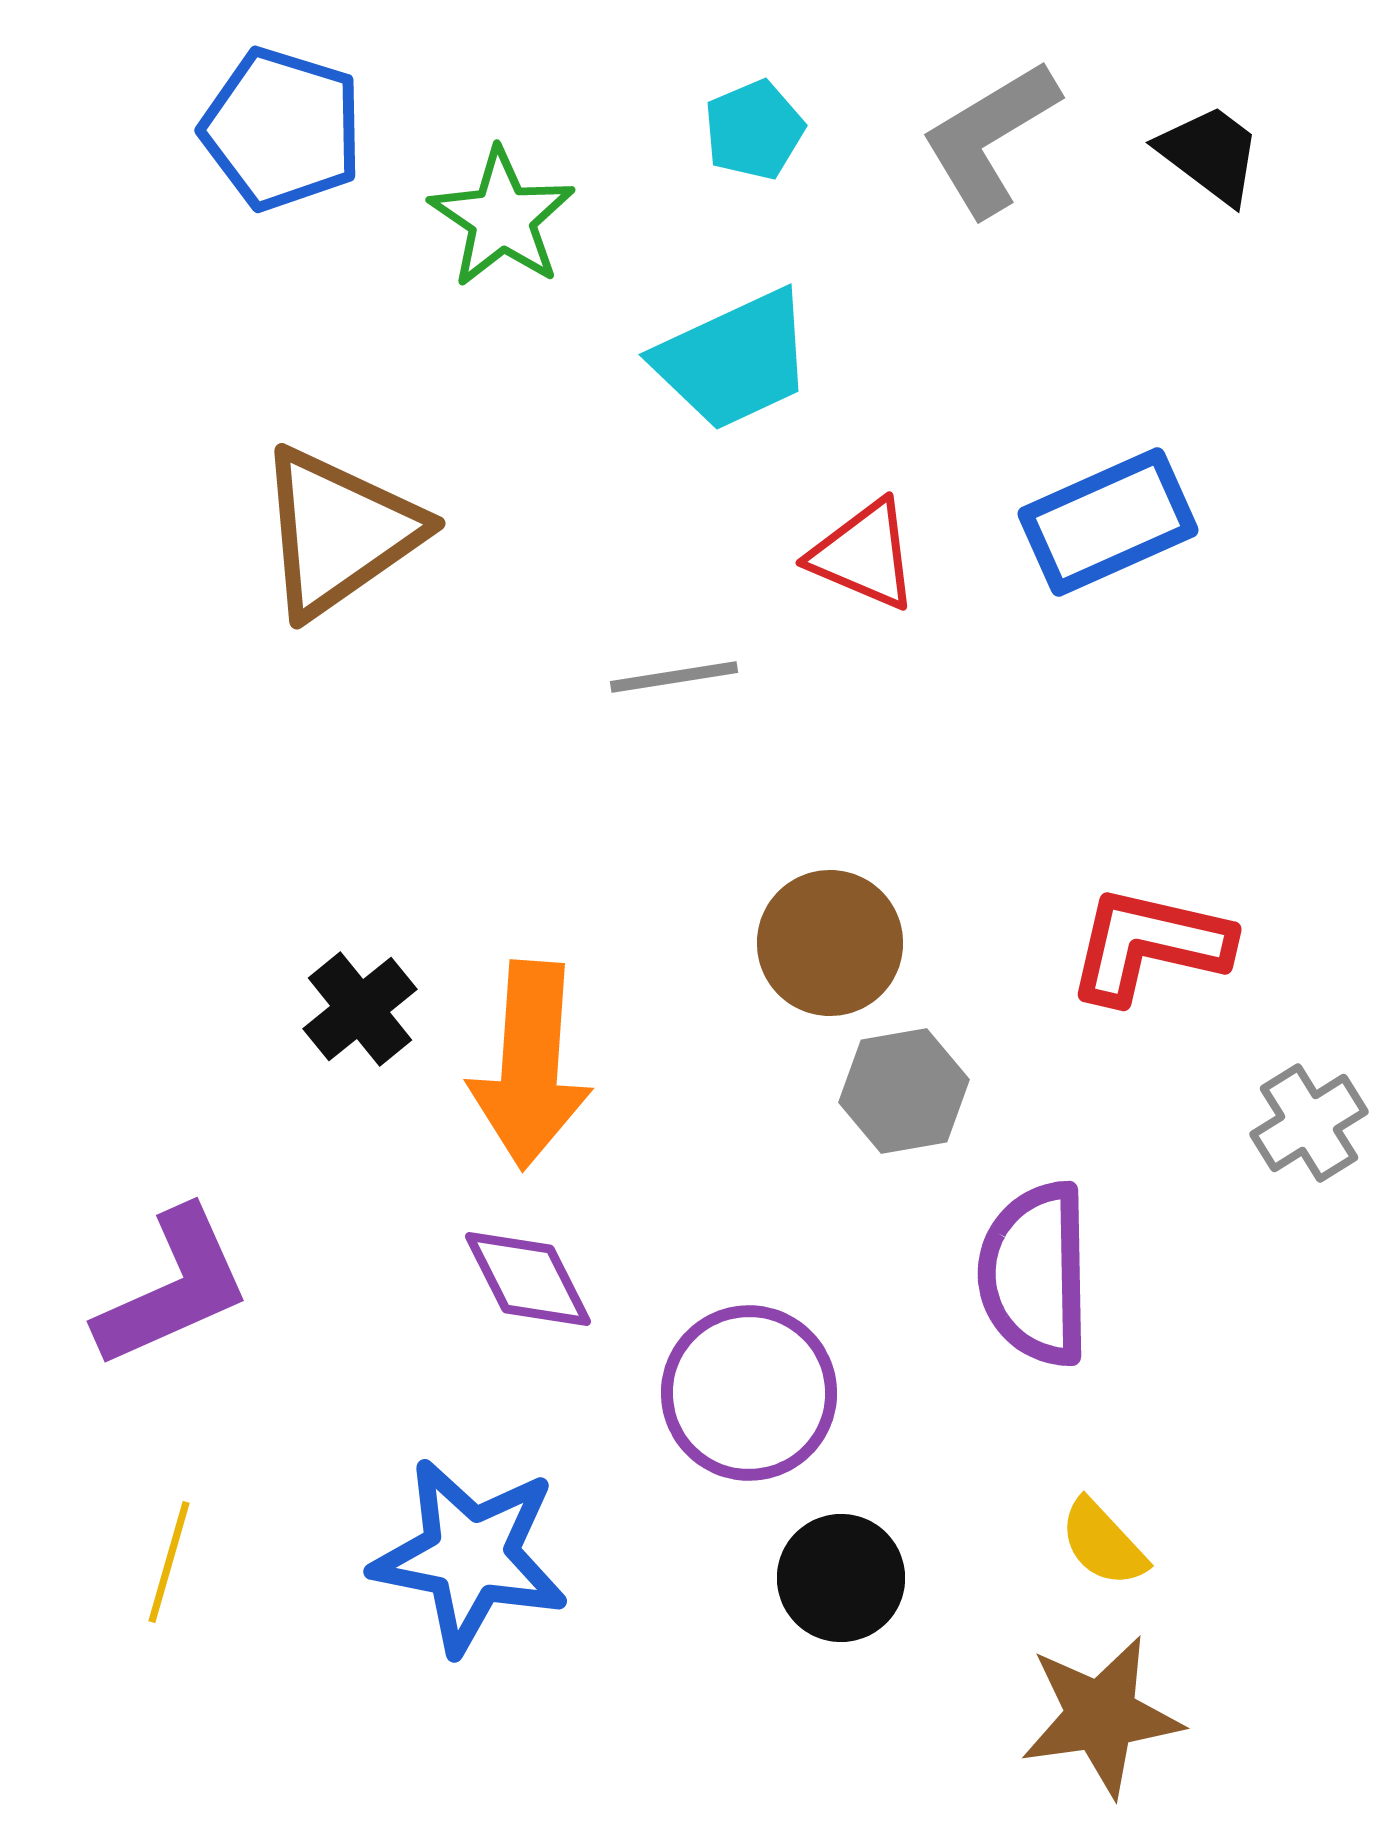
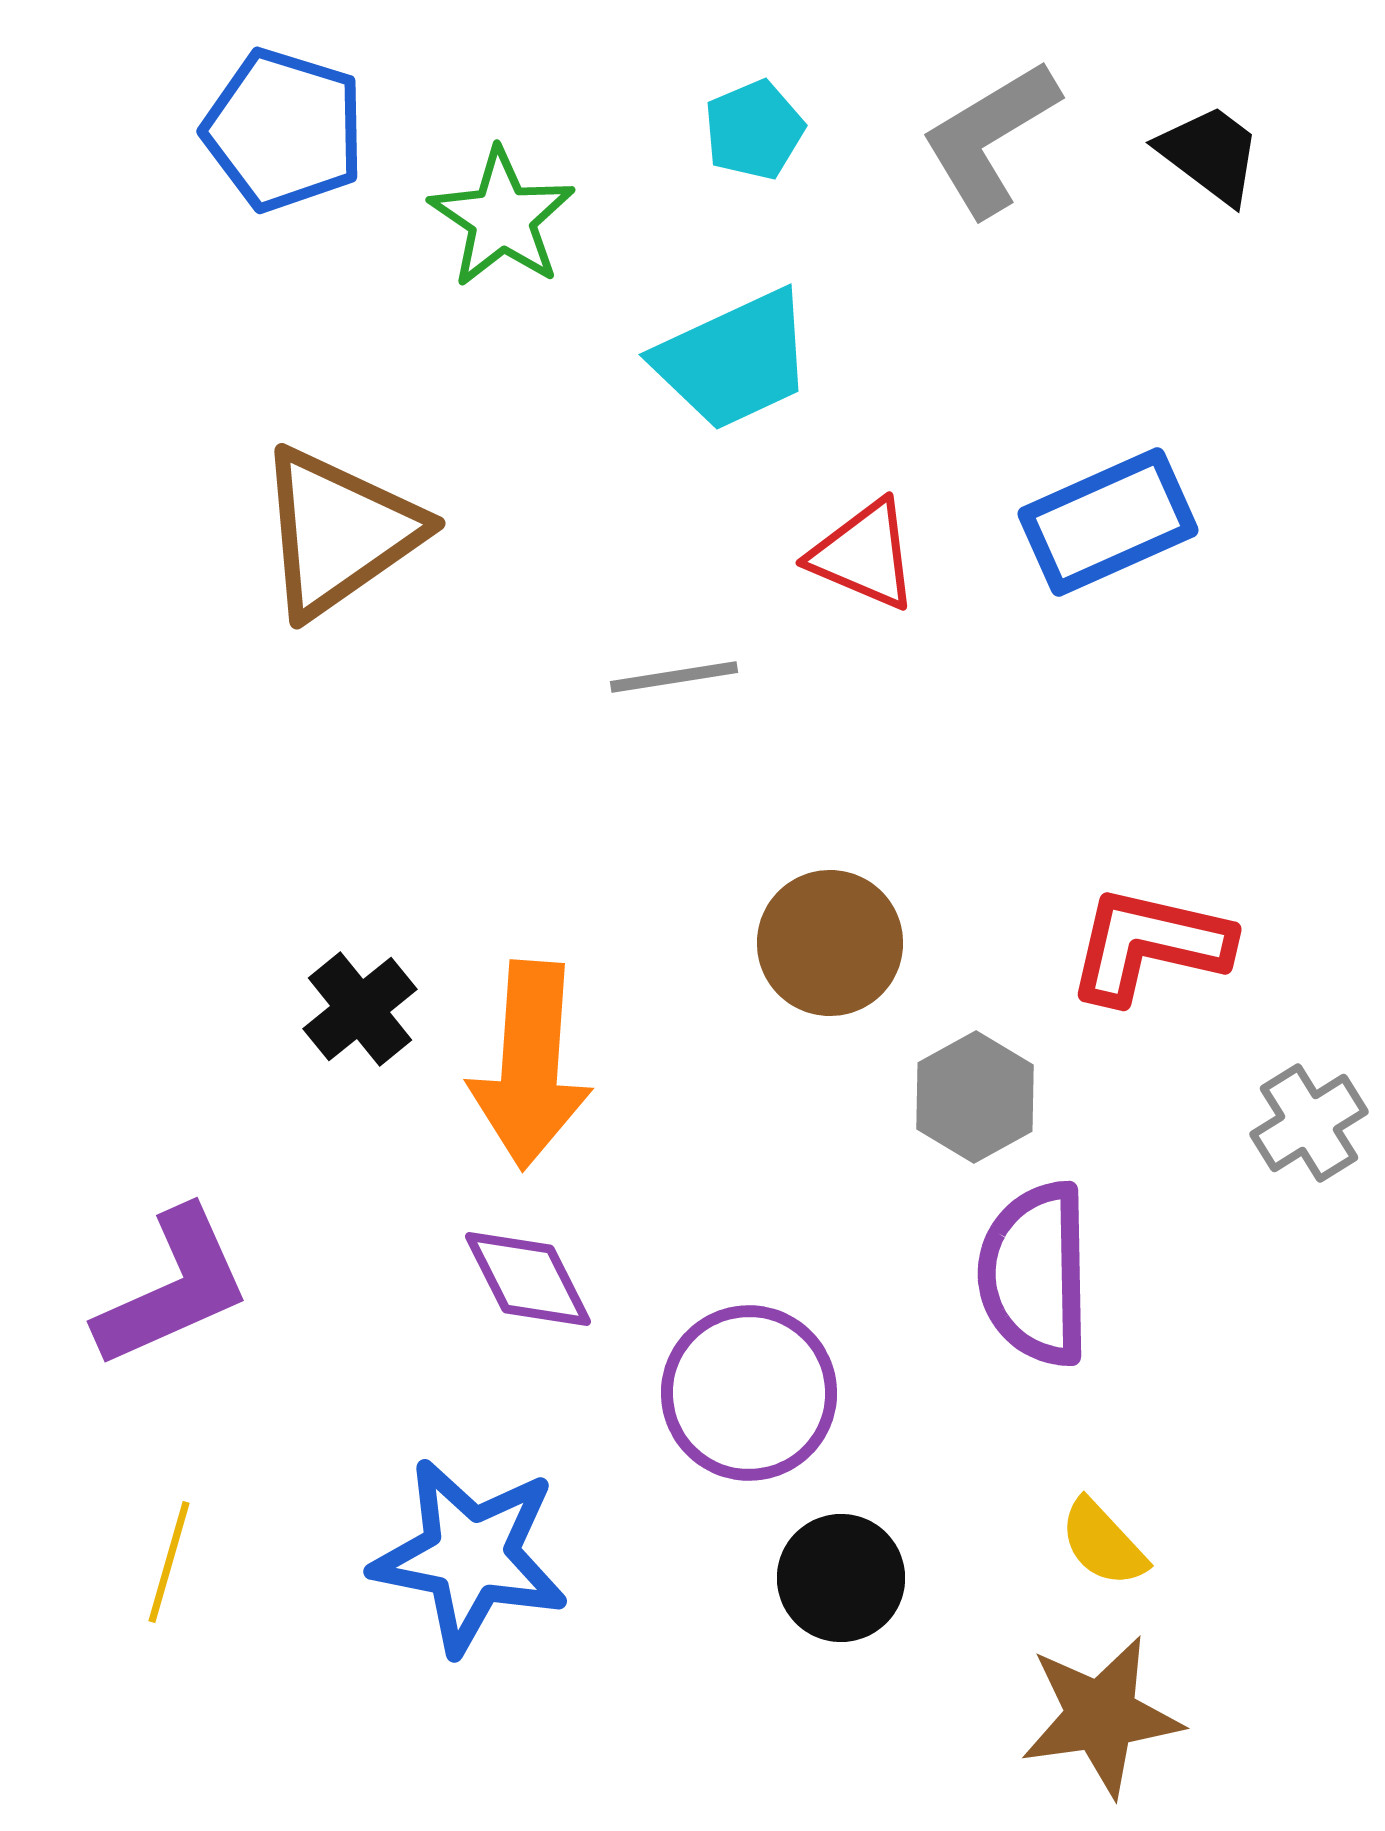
blue pentagon: moved 2 px right, 1 px down
gray hexagon: moved 71 px right, 6 px down; rotated 19 degrees counterclockwise
